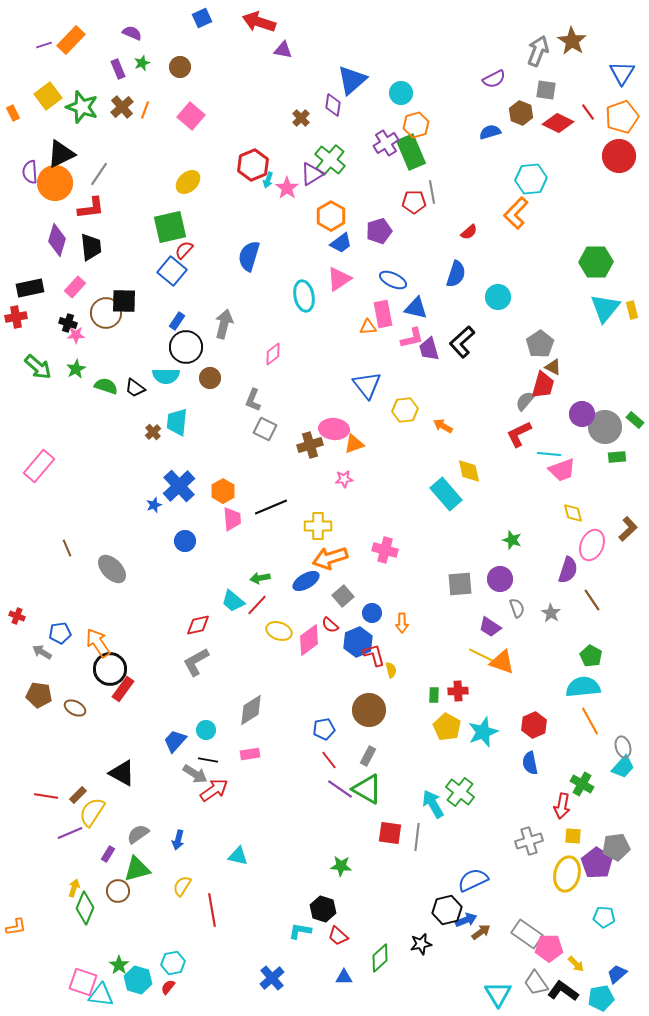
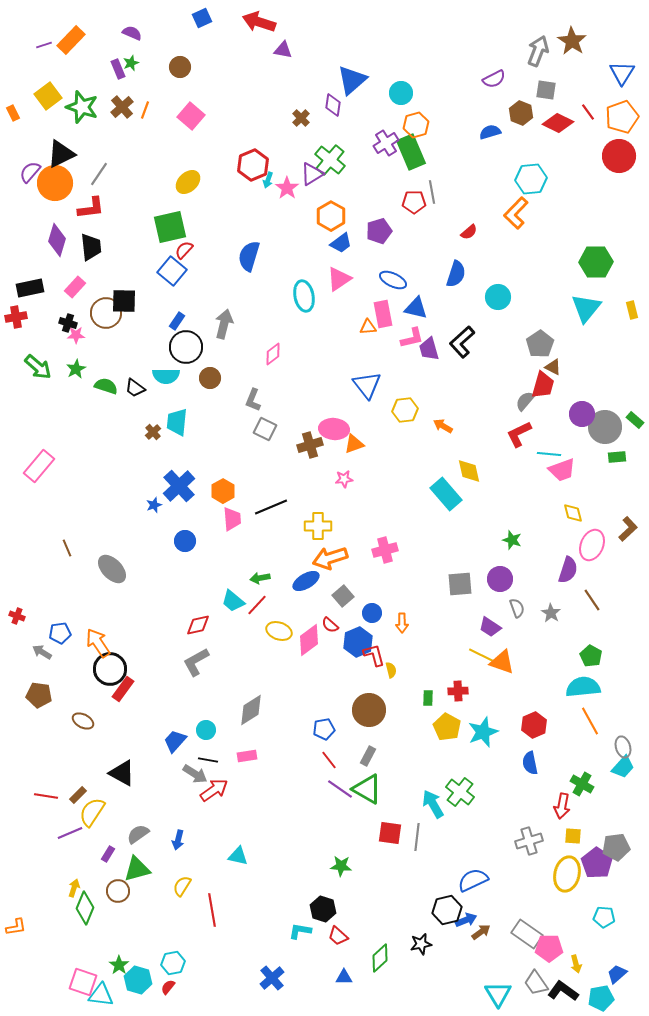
green star at (142, 63): moved 11 px left
purple semicircle at (30, 172): rotated 45 degrees clockwise
cyan triangle at (605, 308): moved 19 px left
pink cross at (385, 550): rotated 30 degrees counterclockwise
green rectangle at (434, 695): moved 6 px left, 3 px down
brown ellipse at (75, 708): moved 8 px right, 13 px down
pink rectangle at (250, 754): moved 3 px left, 2 px down
yellow arrow at (576, 964): rotated 30 degrees clockwise
